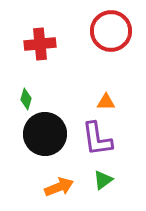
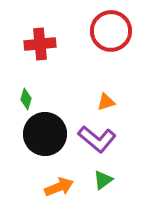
orange triangle: rotated 18 degrees counterclockwise
purple L-shape: rotated 42 degrees counterclockwise
